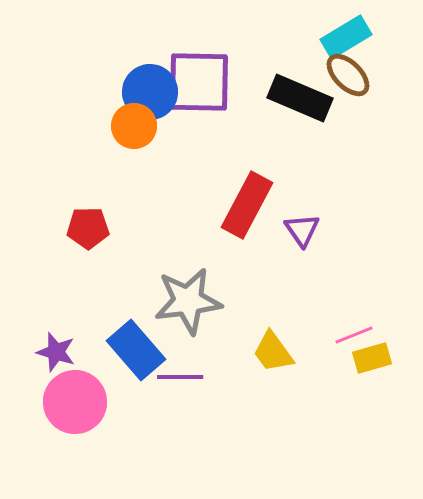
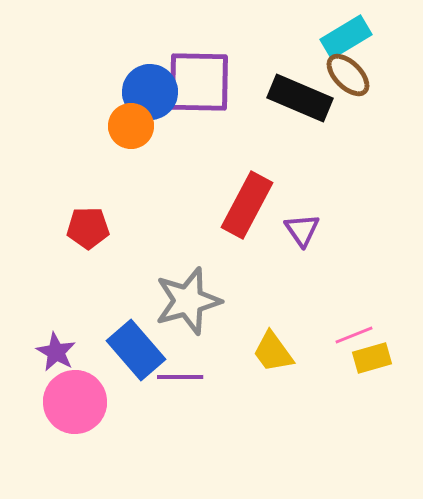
orange circle: moved 3 px left
gray star: rotated 8 degrees counterclockwise
purple star: rotated 12 degrees clockwise
